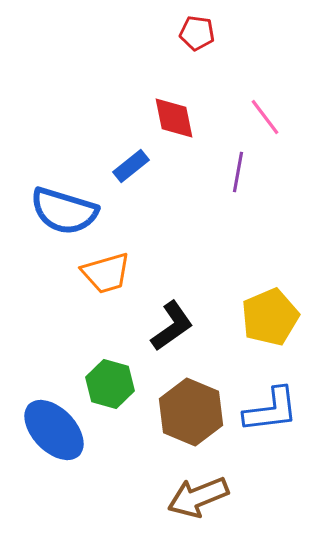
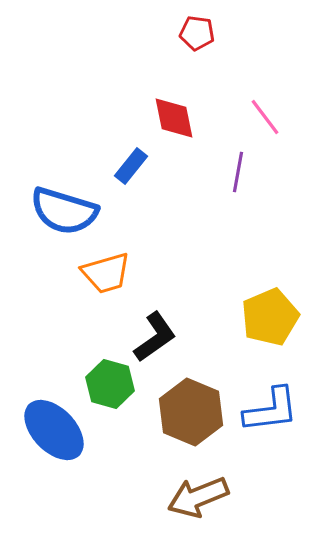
blue rectangle: rotated 12 degrees counterclockwise
black L-shape: moved 17 px left, 11 px down
